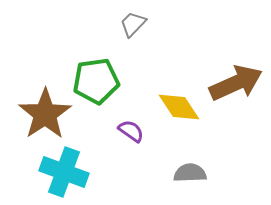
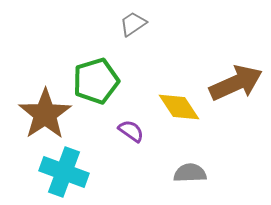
gray trapezoid: rotated 12 degrees clockwise
green pentagon: rotated 9 degrees counterclockwise
